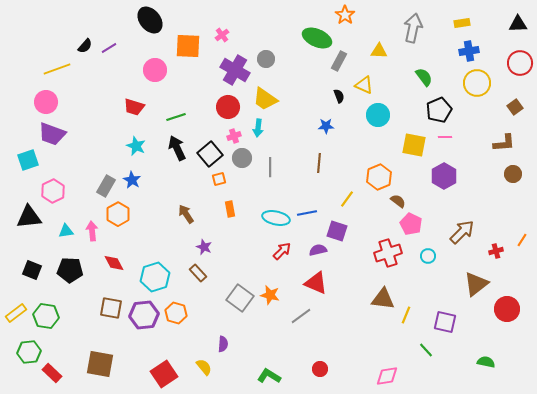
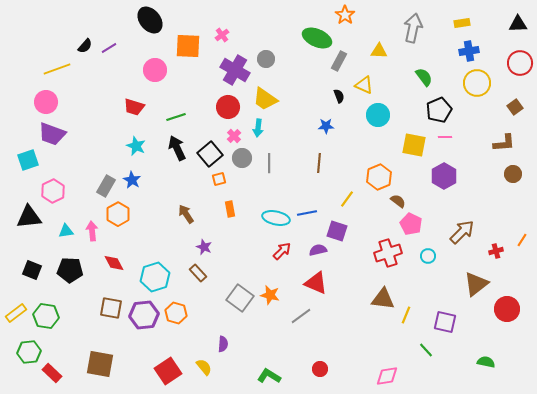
pink cross at (234, 136): rotated 24 degrees counterclockwise
gray line at (270, 167): moved 1 px left, 4 px up
red square at (164, 374): moved 4 px right, 3 px up
